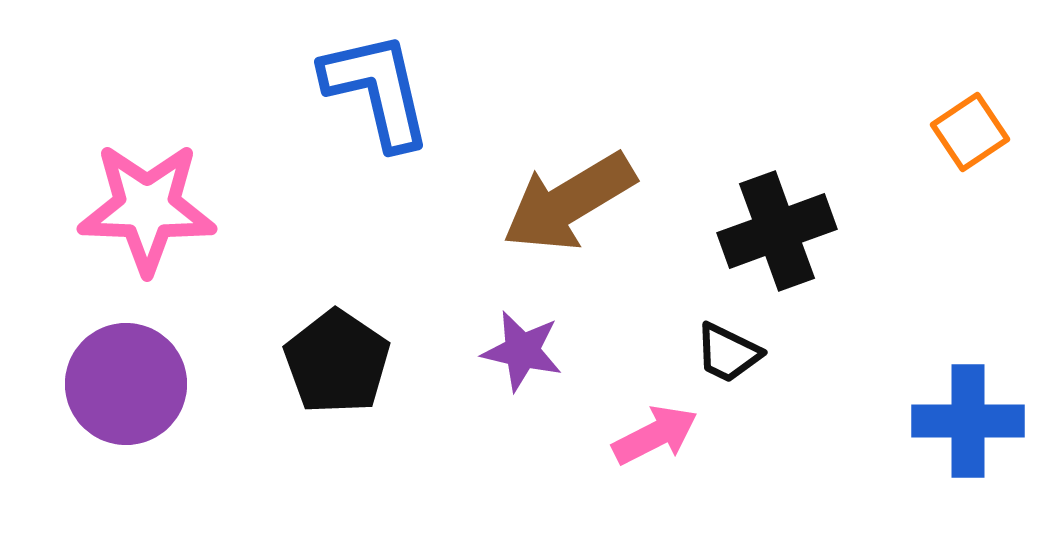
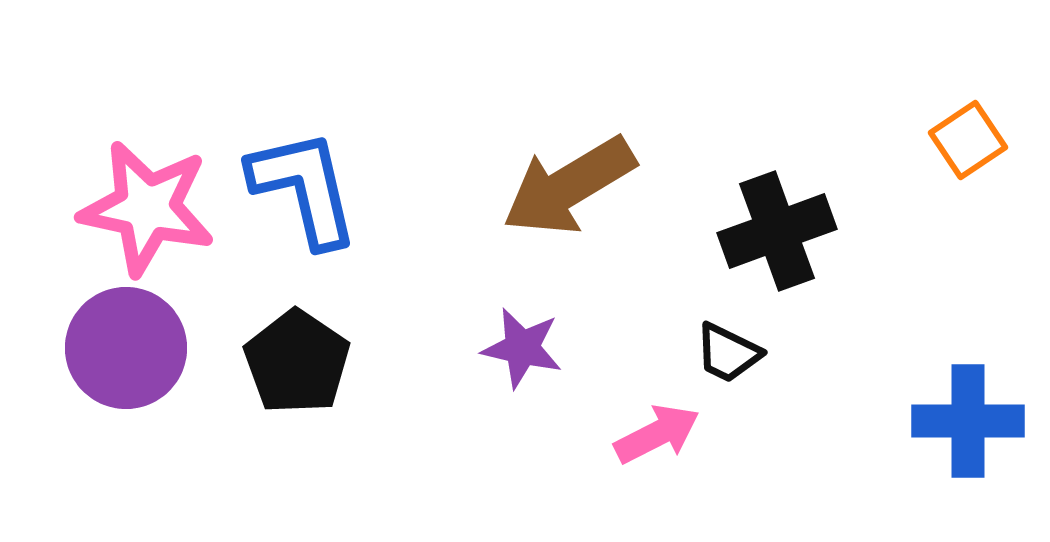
blue L-shape: moved 73 px left, 98 px down
orange square: moved 2 px left, 8 px down
brown arrow: moved 16 px up
pink star: rotated 10 degrees clockwise
purple star: moved 3 px up
black pentagon: moved 40 px left
purple circle: moved 36 px up
pink arrow: moved 2 px right, 1 px up
